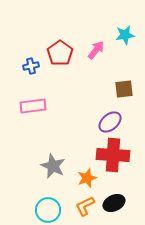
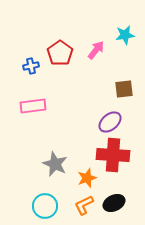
gray star: moved 2 px right, 2 px up
orange L-shape: moved 1 px left, 1 px up
cyan circle: moved 3 px left, 4 px up
